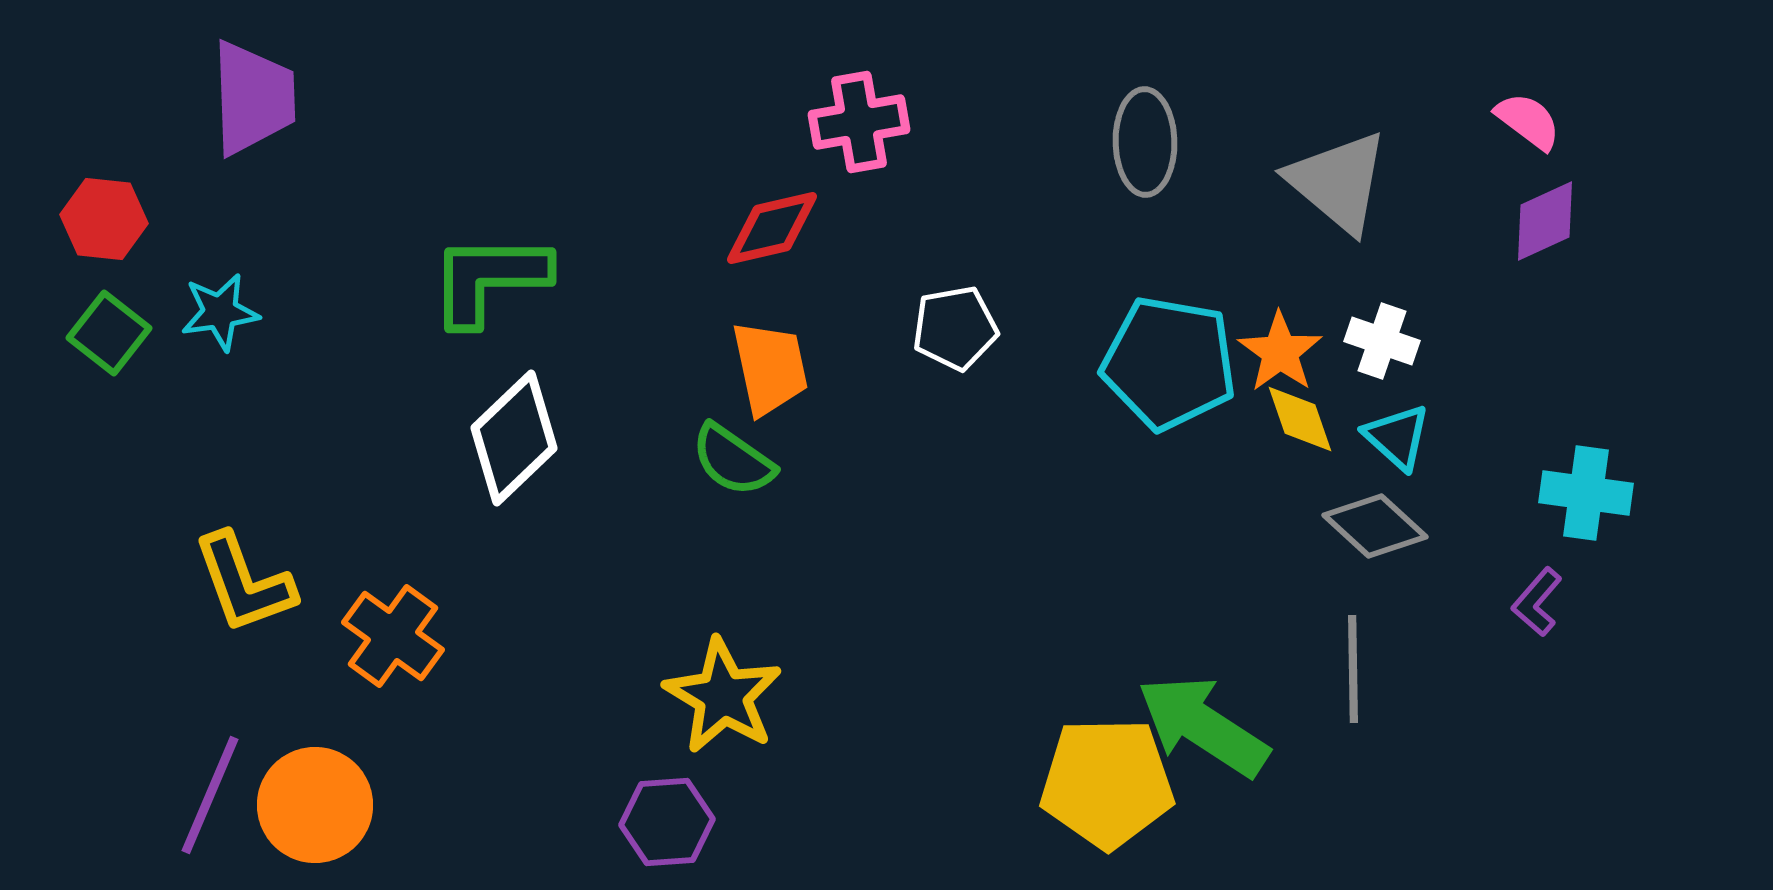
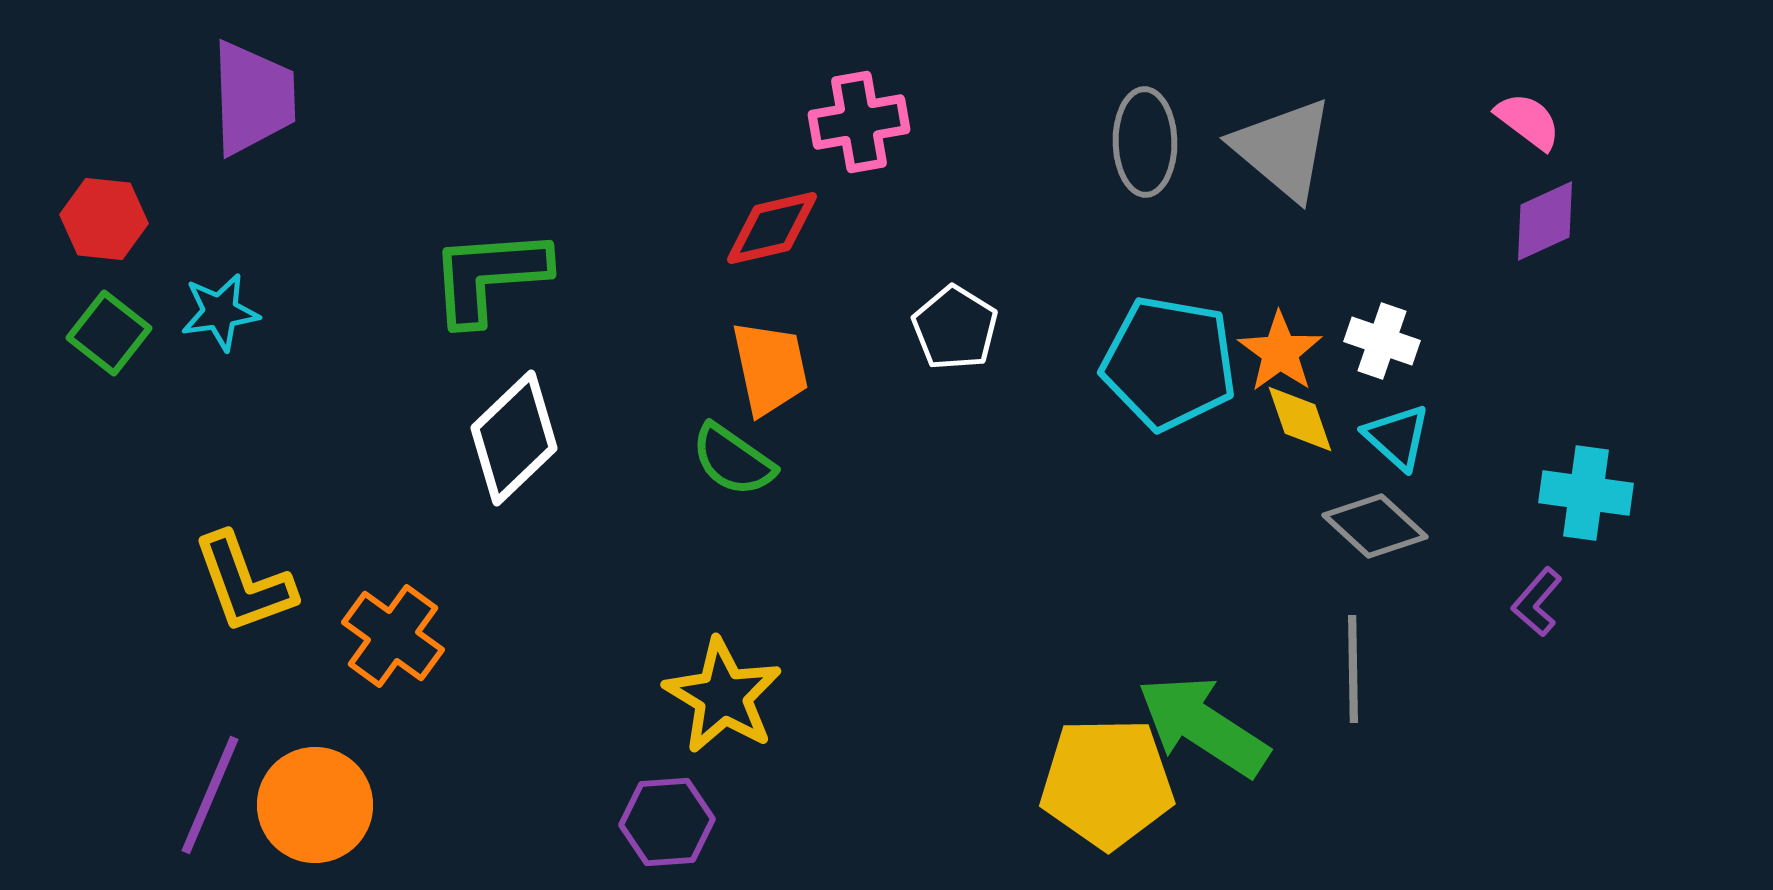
gray triangle: moved 55 px left, 33 px up
green L-shape: moved 3 px up; rotated 4 degrees counterclockwise
white pentagon: rotated 30 degrees counterclockwise
